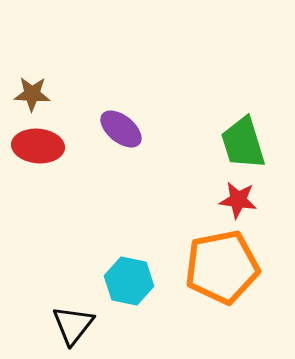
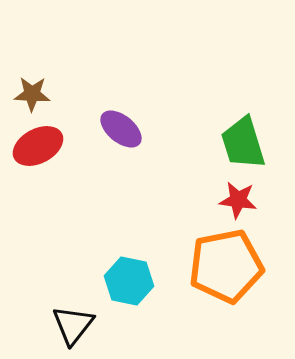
red ellipse: rotated 33 degrees counterclockwise
orange pentagon: moved 4 px right, 1 px up
